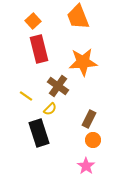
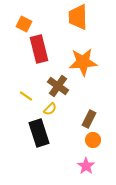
orange trapezoid: rotated 20 degrees clockwise
orange square: moved 9 px left, 3 px down; rotated 21 degrees counterclockwise
